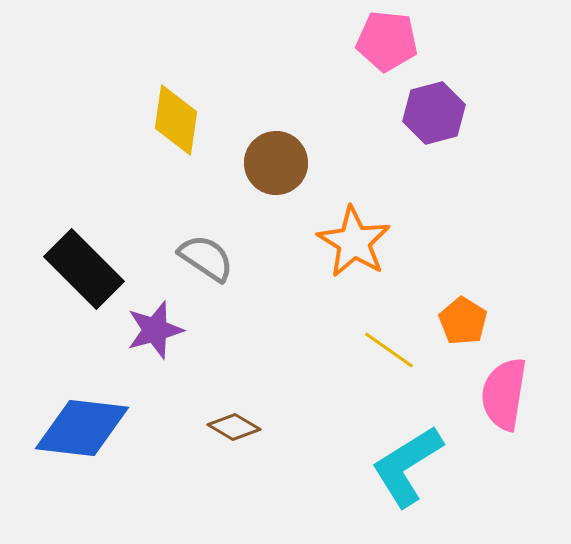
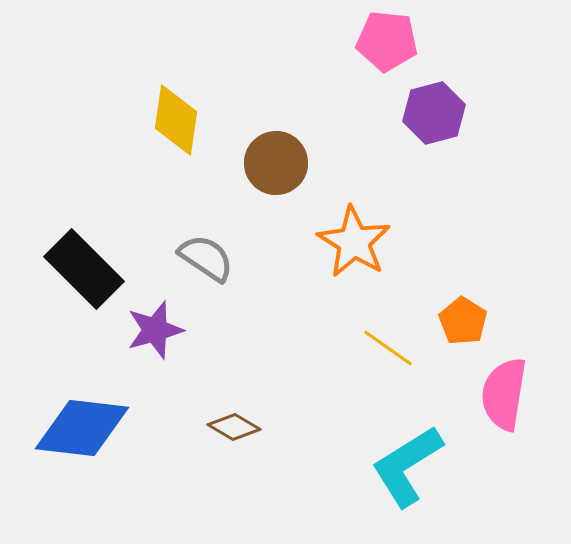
yellow line: moved 1 px left, 2 px up
